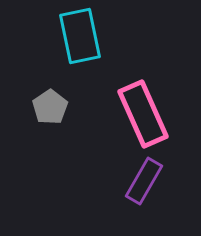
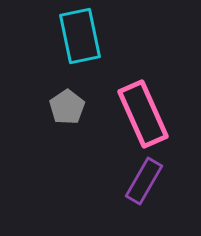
gray pentagon: moved 17 px right
